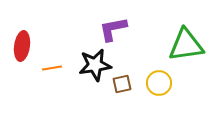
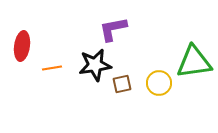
green triangle: moved 8 px right, 17 px down
